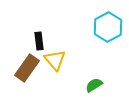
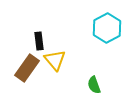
cyan hexagon: moved 1 px left, 1 px down
green semicircle: rotated 78 degrees counterclockwise
